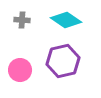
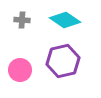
cyan diamond: moved 1 px left
